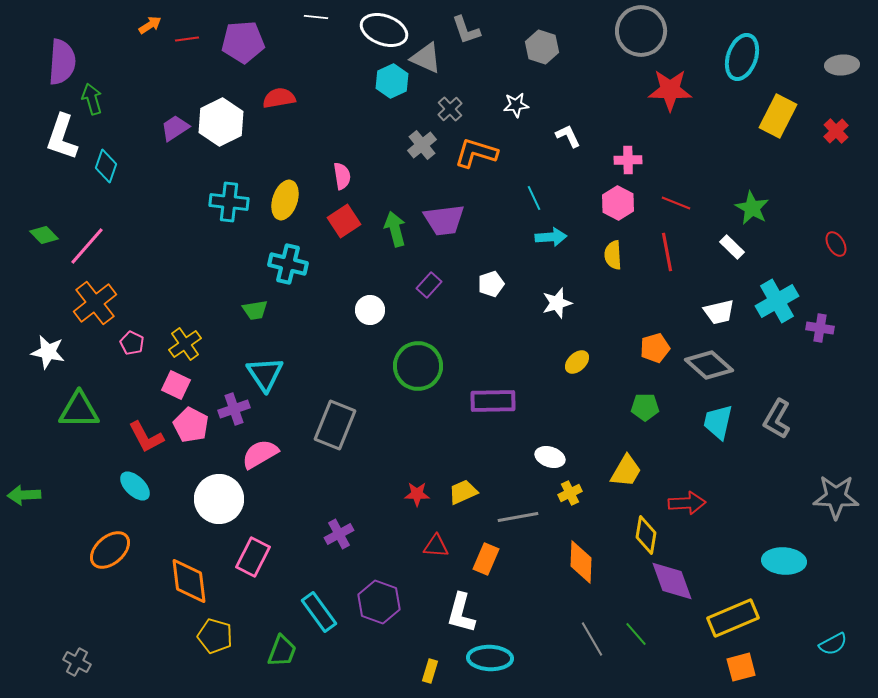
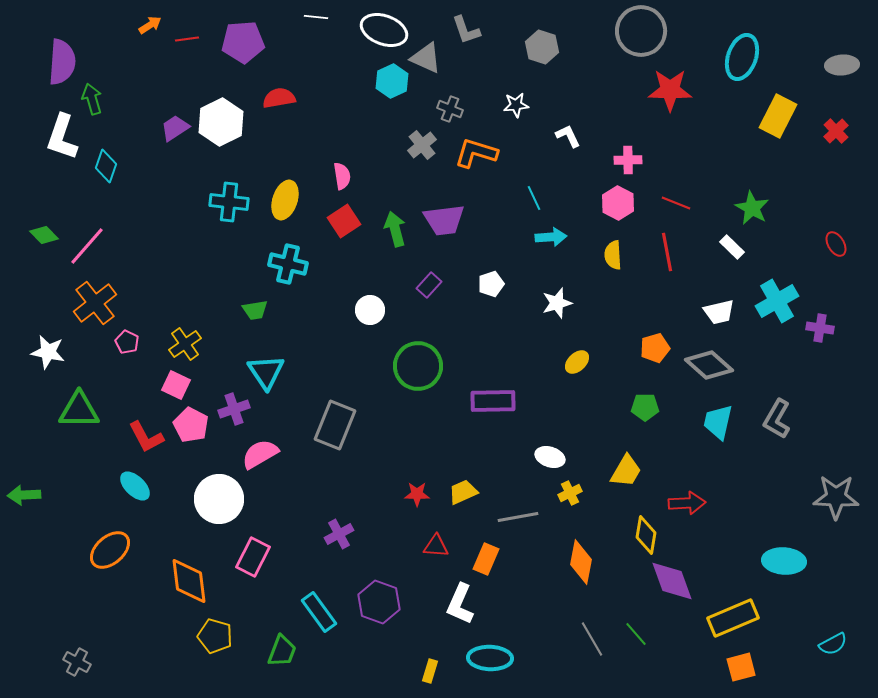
gray cross at (450, 109): rotated 25 degrees counterclockwise
pink pentagon at (132, 343): moved 5 px left, 1 px up
cyan triangle at (265, 374): moved 1 px right, 2 px up
orange diamond at (581, 562): rotated 9 degrees clockwise
white L-shape at (461, 613): moved 1 px left, 9 px up; rotated 9 degrees clockwise
